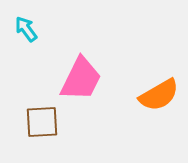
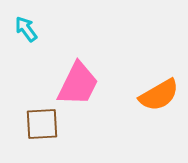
pink trapezoid: moved 3 px left, 5 px down
brown square: moved 2 px down
